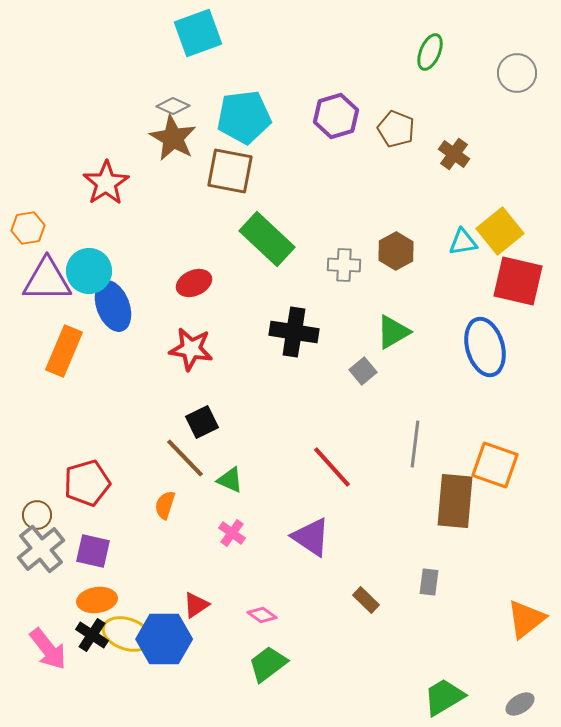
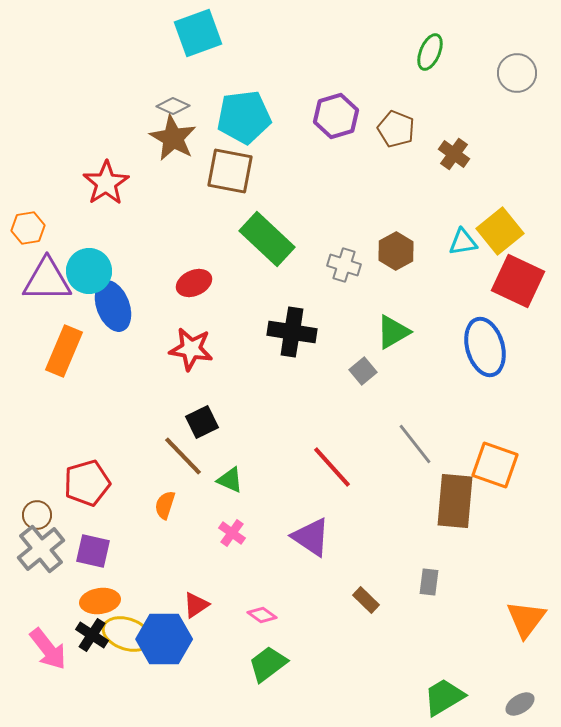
gray cross at (344, 265): rotated 16 degrees clockwise
red square at (518, 281): rotated 12 degrees clockwise
black cross at (294, 332): moved 2 px left
gray line at (415, 444): rotated 45 degrees counterclockwise
brown line at (185, 458): moved 2 px left, 2 px up
orange ellipse at (97, 600): moved 3 px right, 1 px down
orange triangle at (526, 619): rotated 15 degrees counterclockwise
